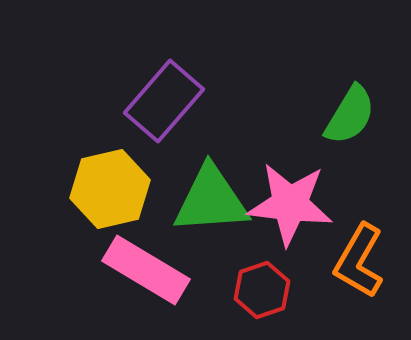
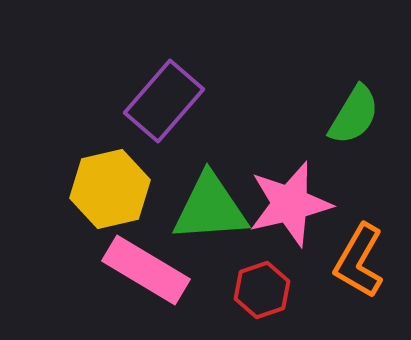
green semicircle: moved 4 px right
green triangle: moved 1 px left, 8 px down
pink star: rotated 20 degrees counterclockwise
